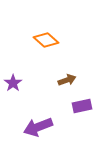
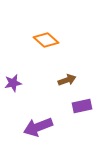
purple star: rotated 24 degrees clockwise
